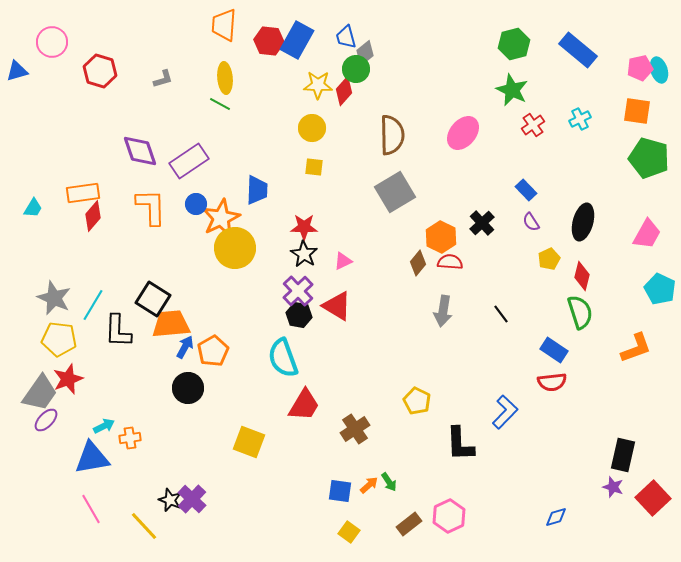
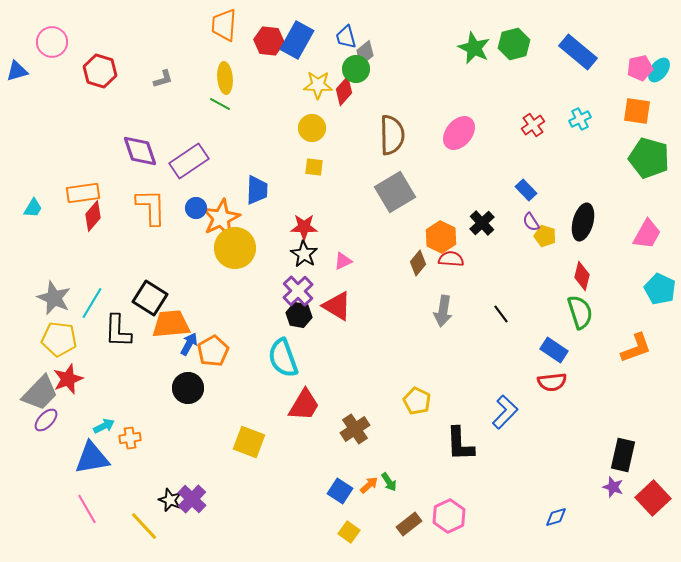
blue rectangle at (578, 50): moved 2 px down
cyan ellipse at (659, 70): rotated 55 degrees clockwise
green star at (512, 90): moved 38 px left, 42 px up
pink ellipse at (463, 133): moved 4 px left
blue circle at (196, 204): moved 4 px down
yellow pentagon at (549, 259): moved 4 px left, 23 px up; rotated 30 degrees counterclockwise
red semicircle at (450, 262): moved 1 px right, 3 px up
black square at (153, 299): moved 3 px left, 1 px up
cyan line at (93, 305): moved 1 px left, 2 px up
blue arrow at (185, 347): moved 4 px right, 3 px up
gray trapezoid at (40, 393): rotated 9 degrees clockwise
blue square at (340, 491): rotated 25 degrees clockwise
pink line at (91, 509): moved 4 px left
